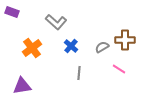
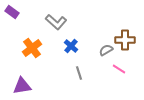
purple rectangle: rotated 16 degrees clockwise
gray semicircle: moved 4 px right, 3 px down
gray line: rotated 24 degrees counterclockwise
